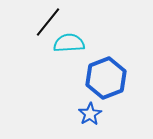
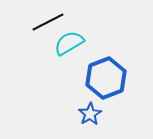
black line: rotated 24 degrees clockwise
cyan semicircle: rotated 28 degrees counterclockwise
